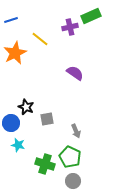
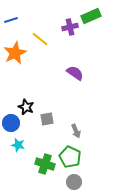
gray circle: moved 1 px right, 1 px down
